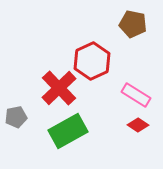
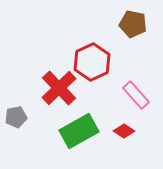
red hexagon: moved 1 px down
pink rectangle: rotated 16 degrees clockwise
red diamond: moved 14 px left, 6 px down
green rectangle: moved 11 px right
